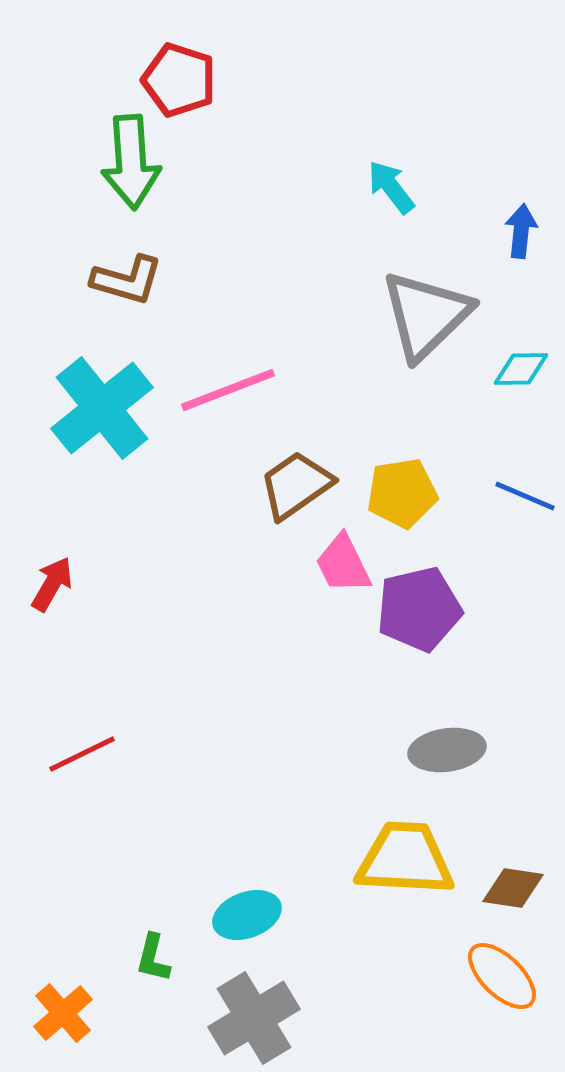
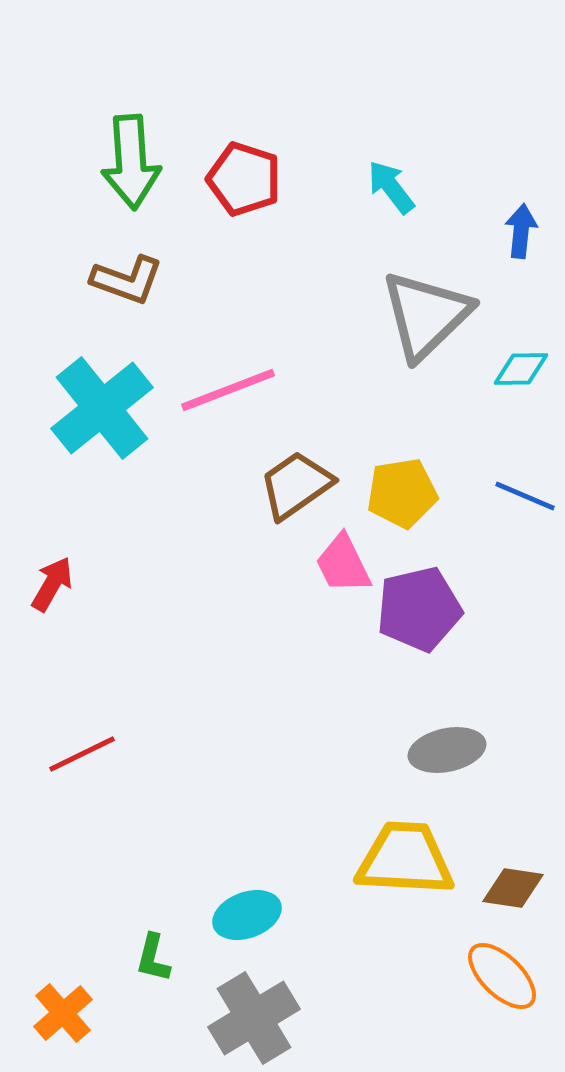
red pentagon: moved 65 px right, 99 px down
brown L-shape: rotated 4 degrees clockwise
gray ellipse: rotated 4 degrees counterclockwise
